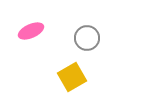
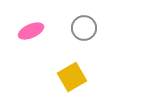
gray circle: moved 3 px left, 10 px up
